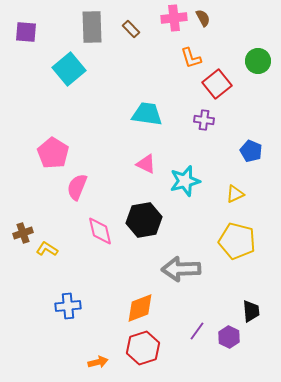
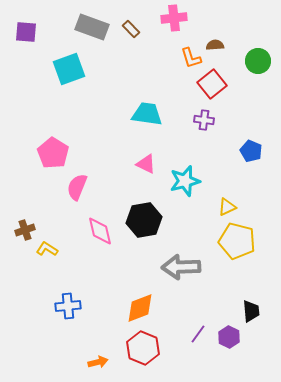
brown semicircle: moved 12 px right, 27 px down; rotated 66 degrees counterclockwise
gray rectangle: rotated 68 degrees counterclockwise
cyan square: rotated 20 degrees clockwise
red square: moved 5 px left
yellow triangle: moved 8 px left, 13 px down
brown cross: moved 2 px right, 3 px up
gray arrow: moved 2 px up
purple line: moved 1 px right, 3 px down
red hexagon: rotated 20 degrees counterclockwise
